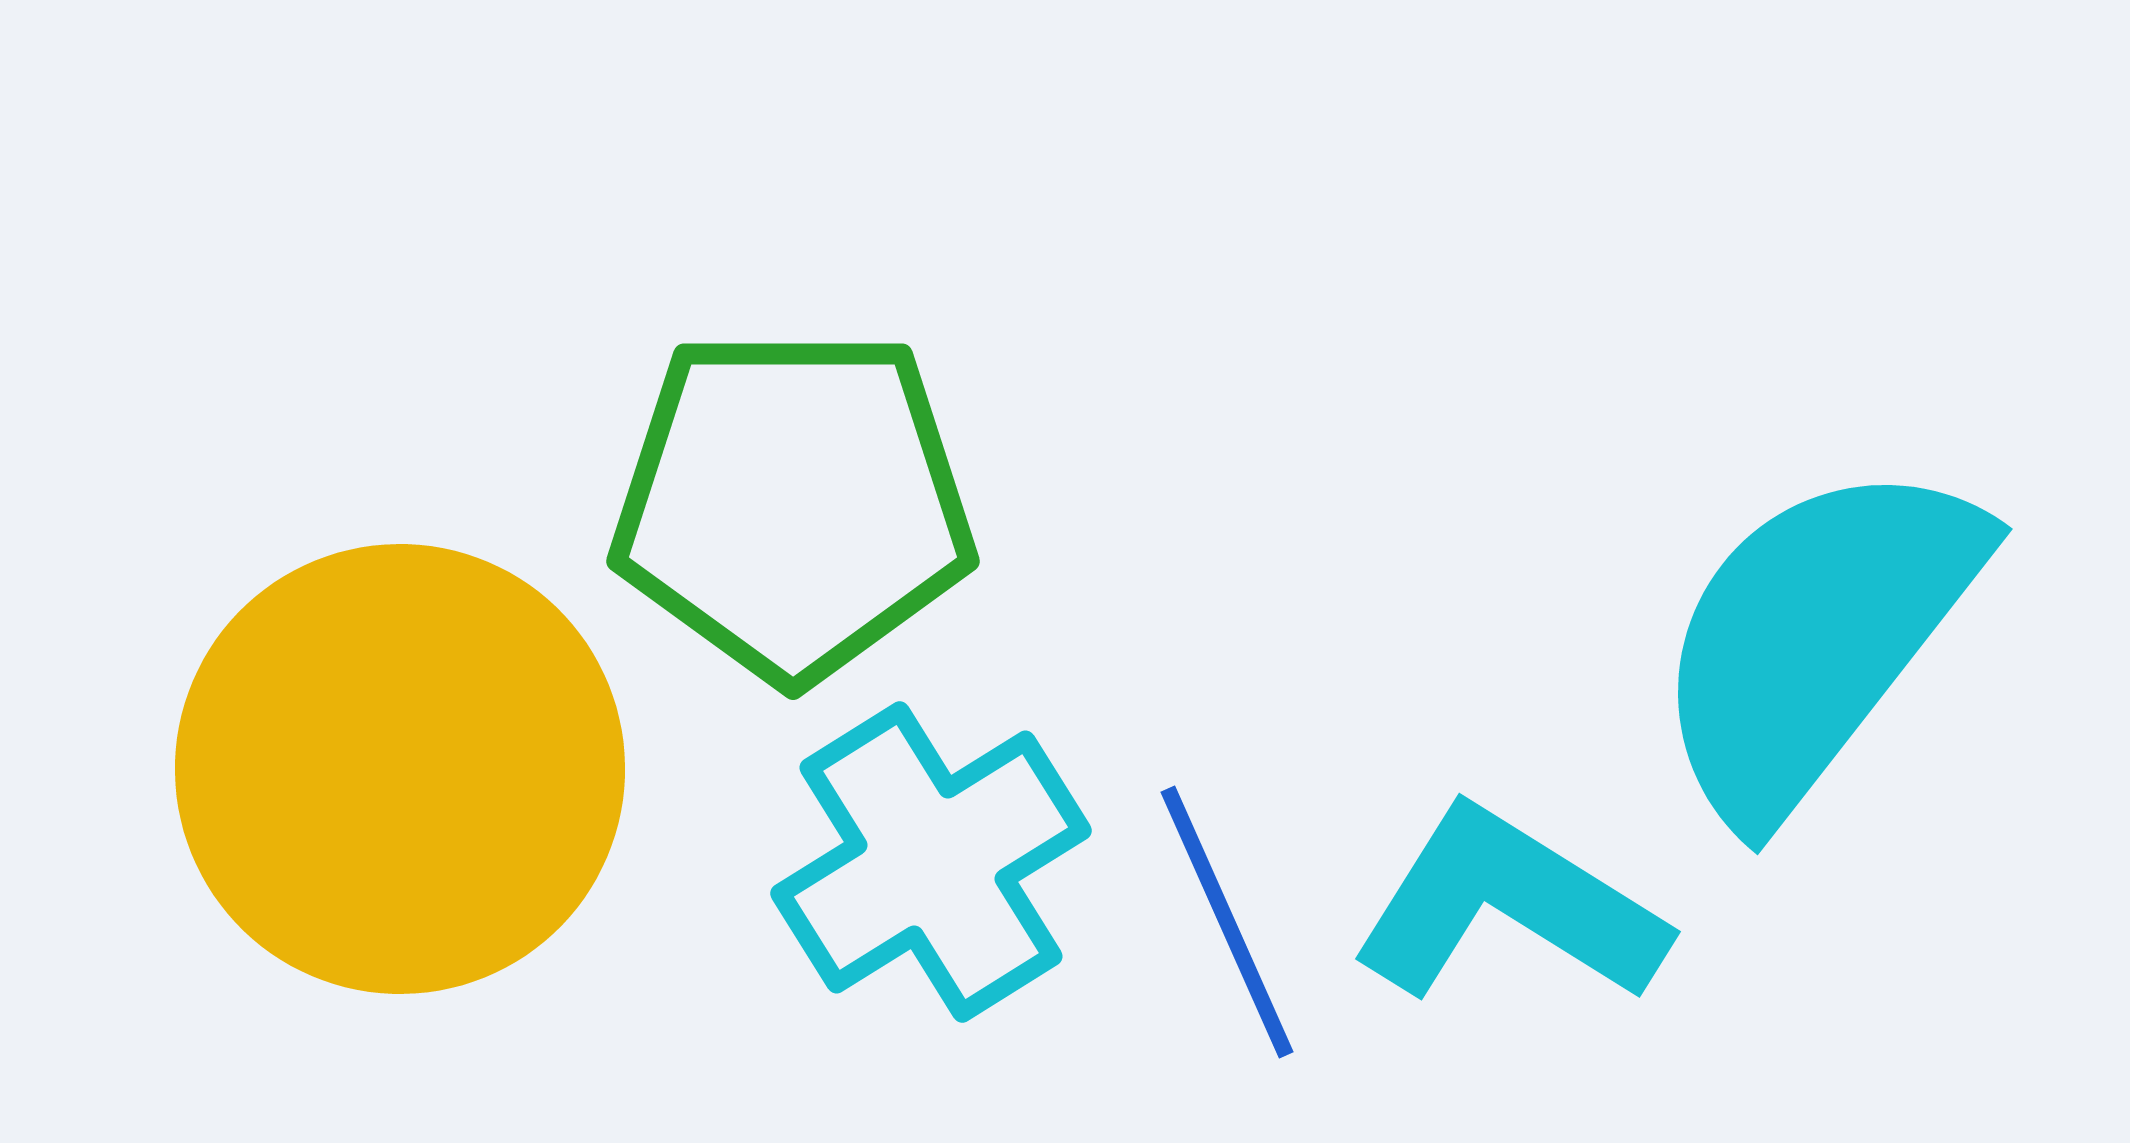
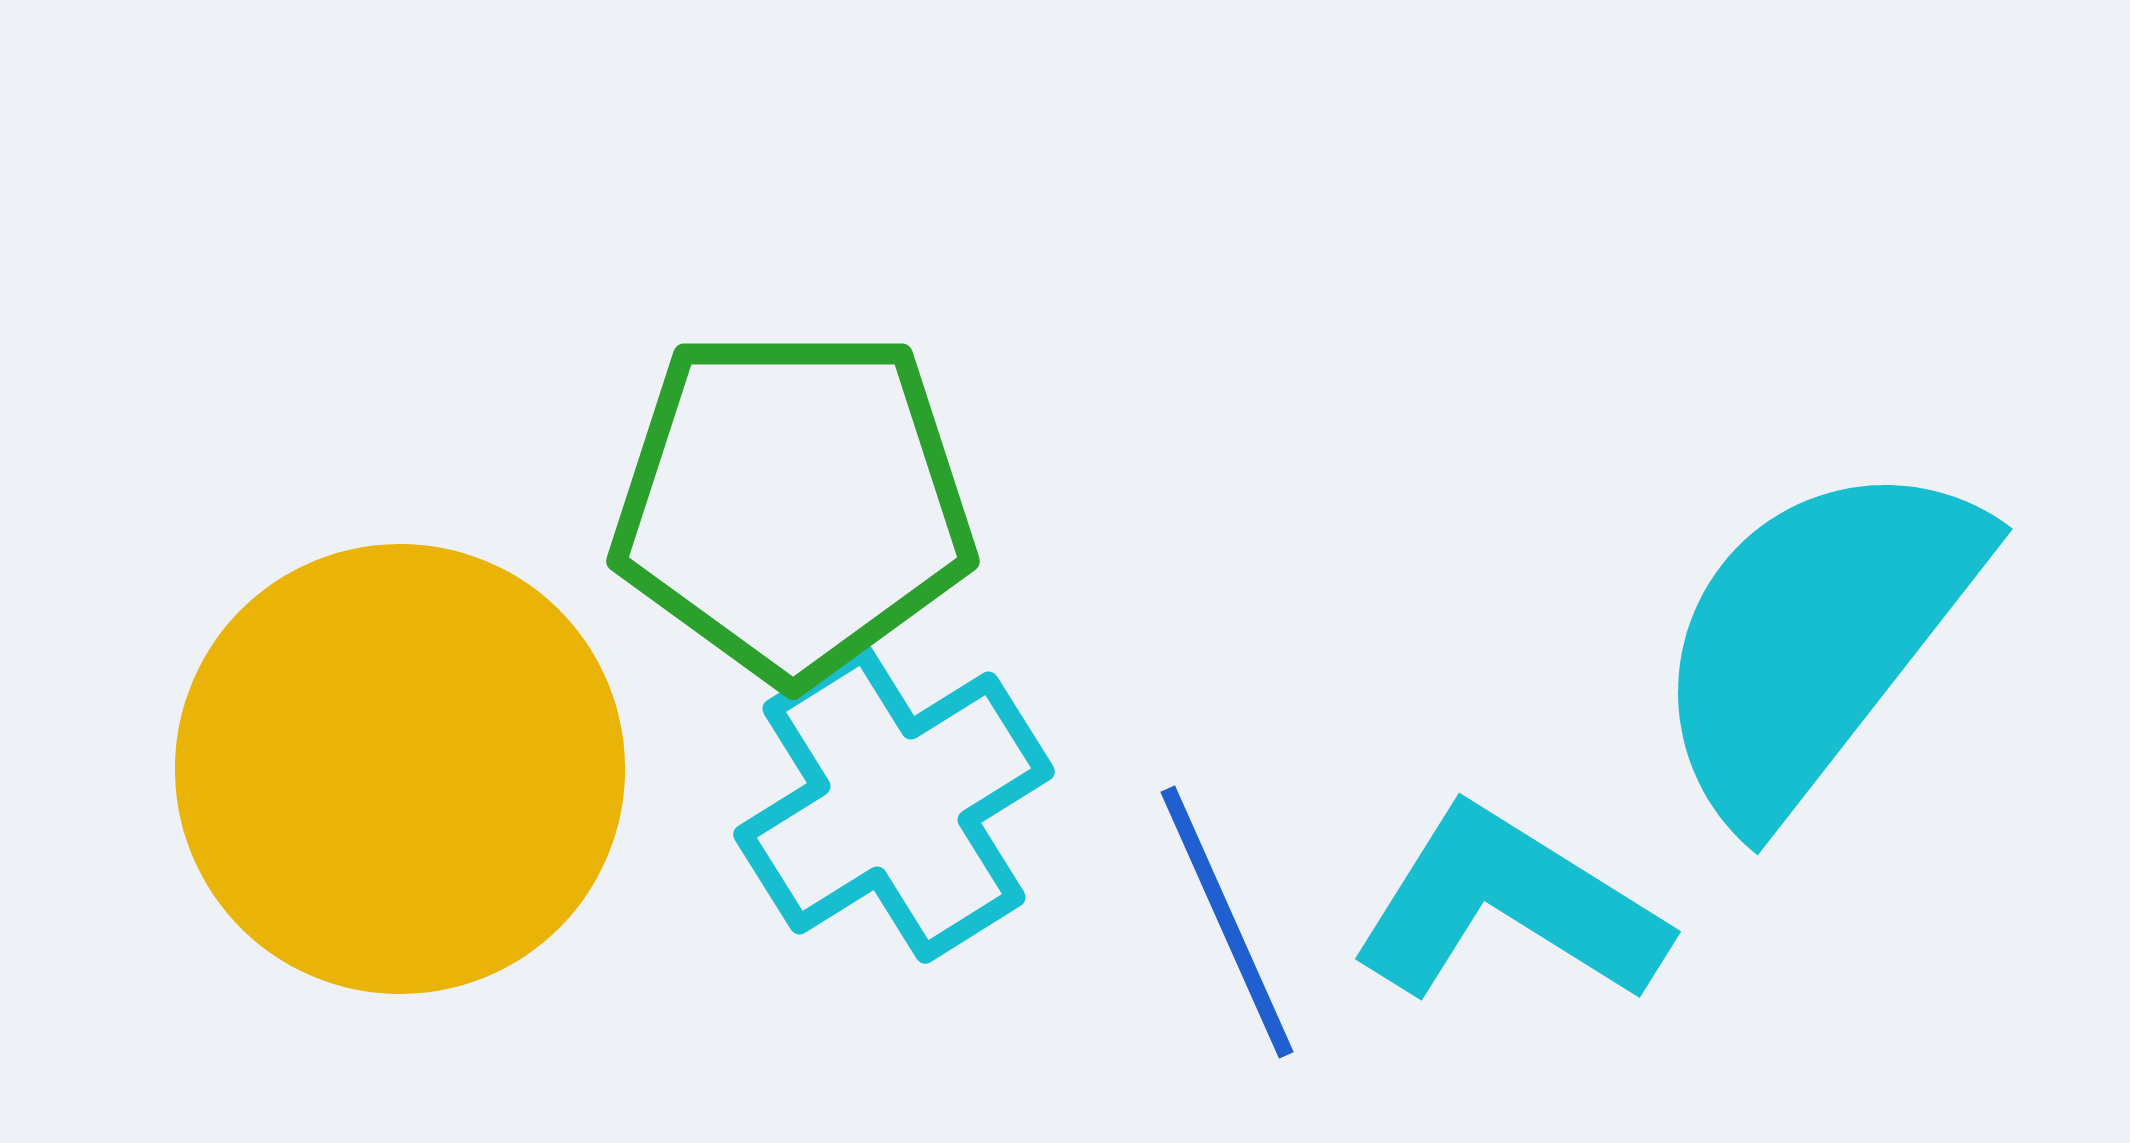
cyan cross: moved 37 px left, 59 px up
